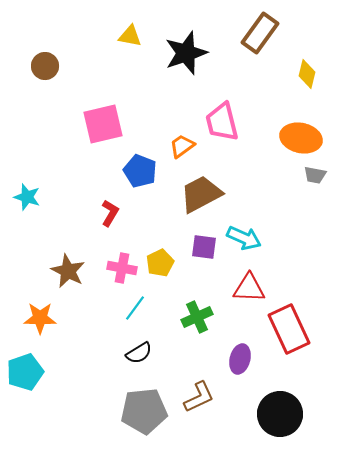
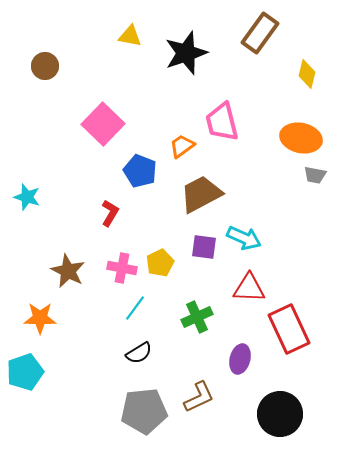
pink square: rotated 33 degrees counterclockwise
